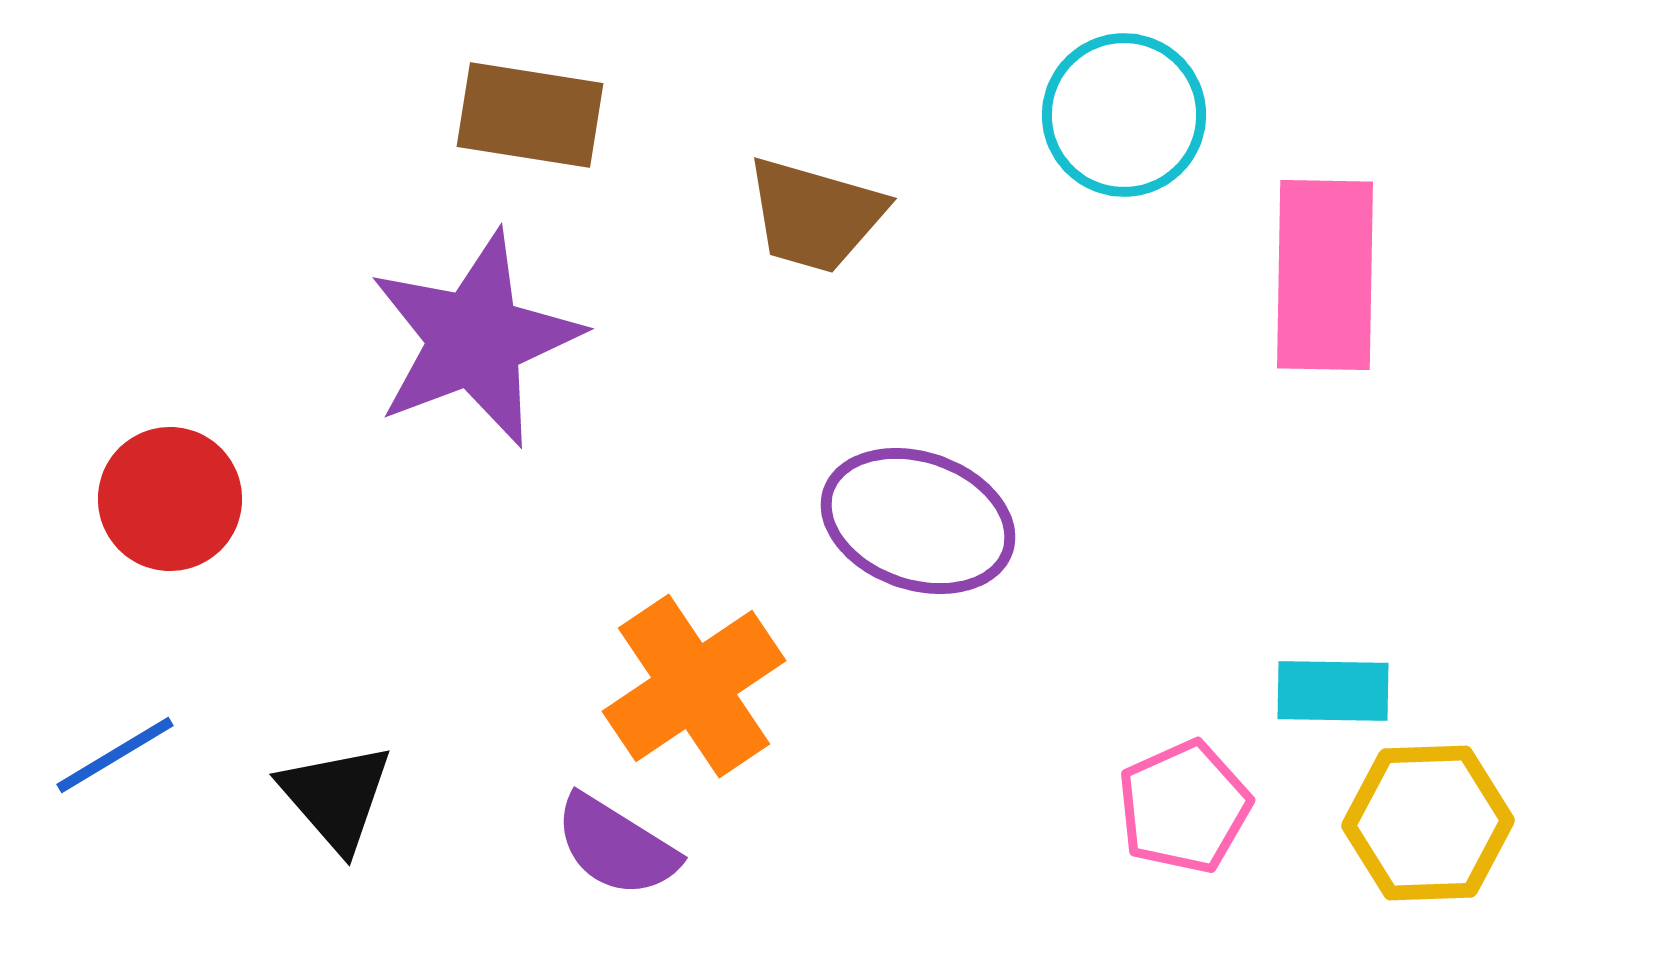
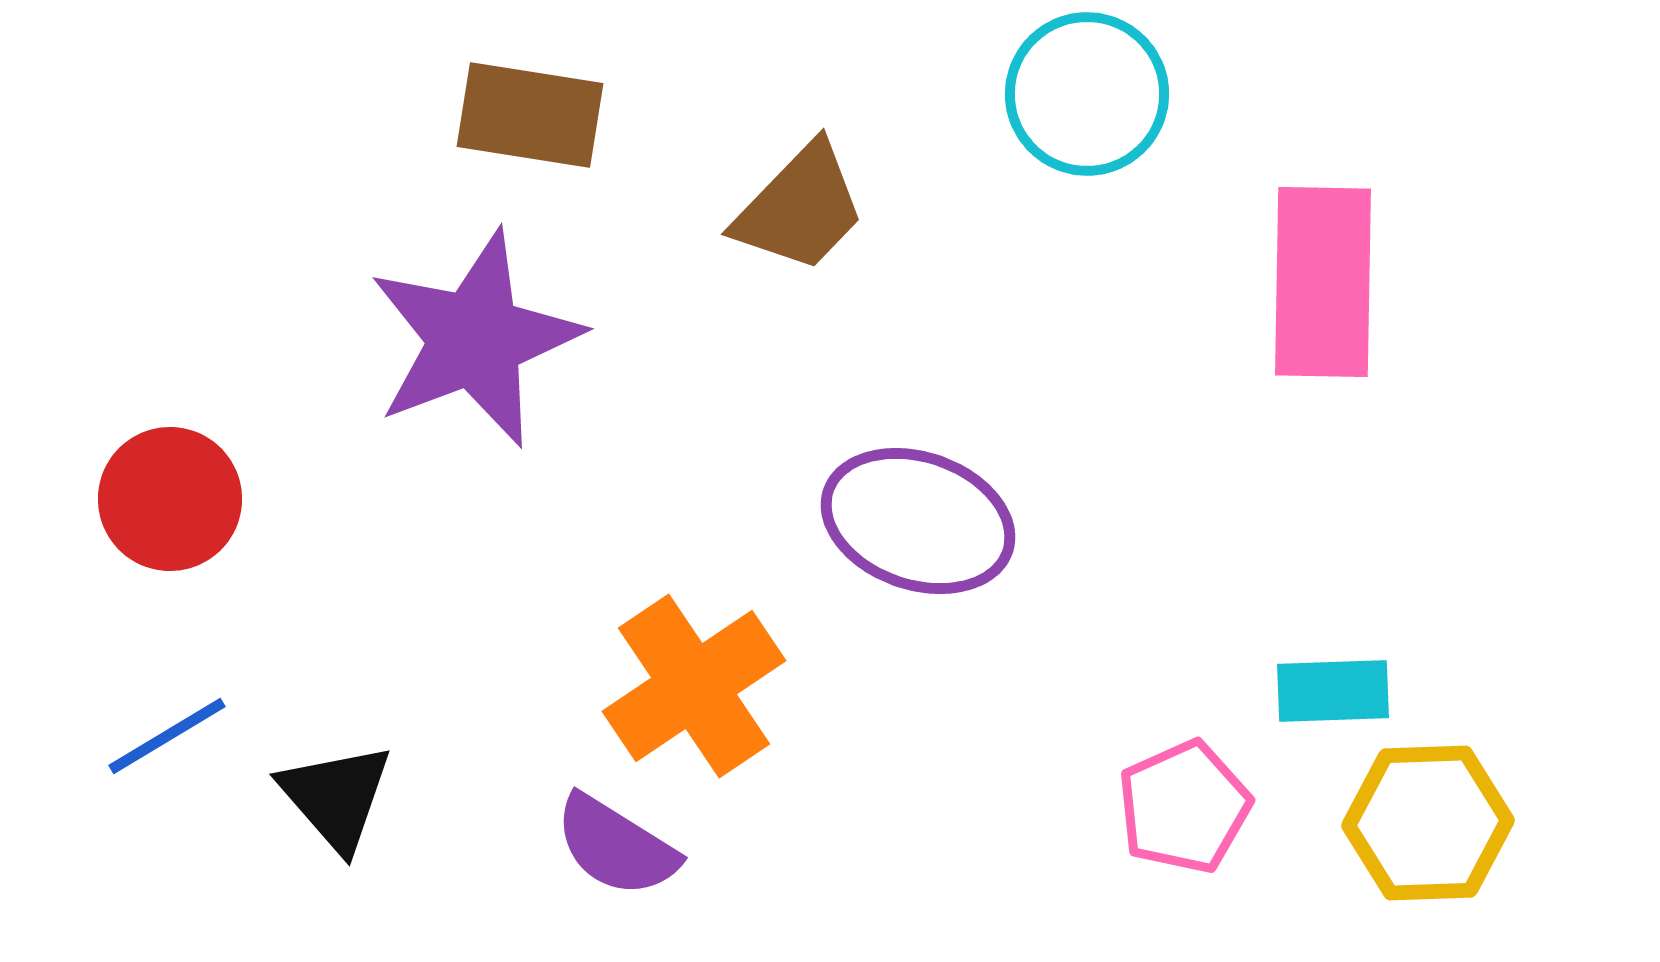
cyan circle: moved 37 px left, 21 px up
brown trapezoid: moved 15 px left, 7 px up; rotated 62 degrees counterclockwise
pink rectangle: moved 2 px left, 7 px down
cyan rectangle: rotated 3 degrees counterclockwise
blue line: moved 52 px right, 19 px up
